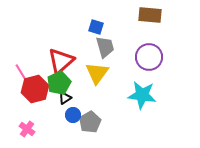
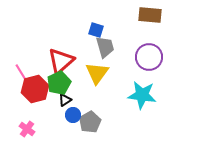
blue square: moved 3 px down
black triangle: moved 2 px down
